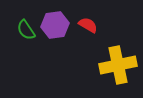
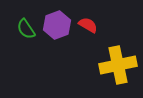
purple hexagon: moved 2 px right; rotated 12 degrees counterclockwise
green semicircle: moved 1 px up
